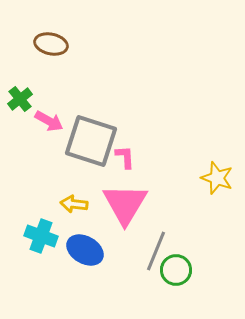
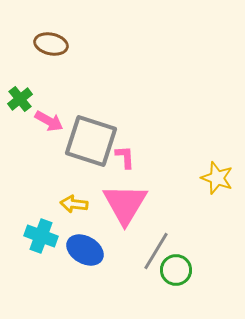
gray line: rotated 9 degrees clockwise
